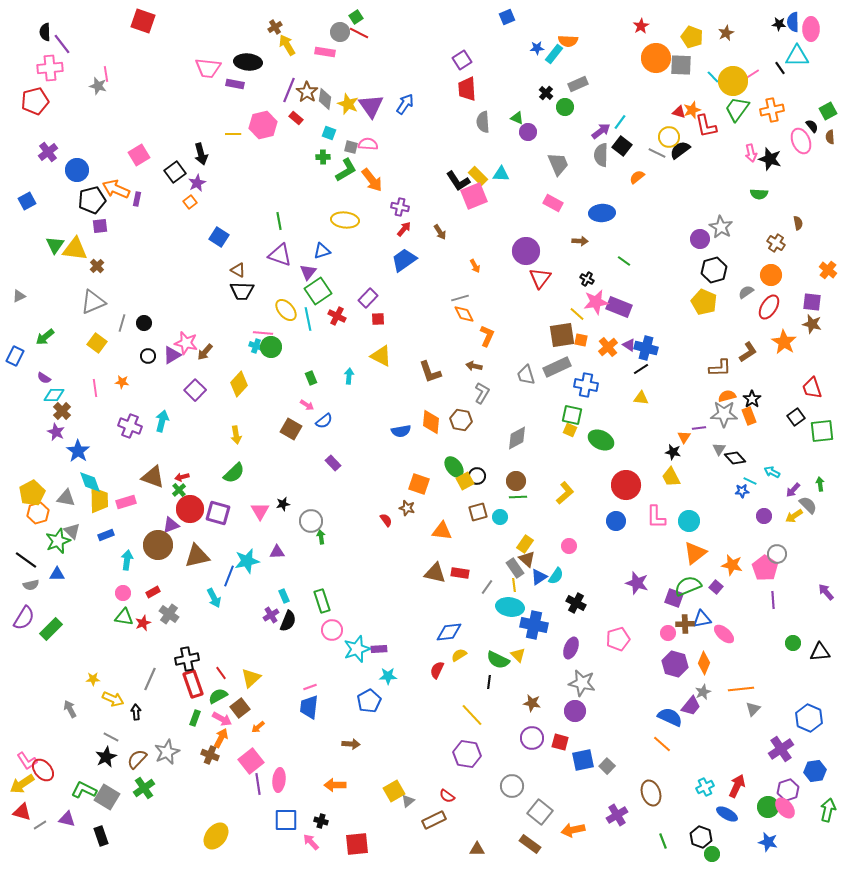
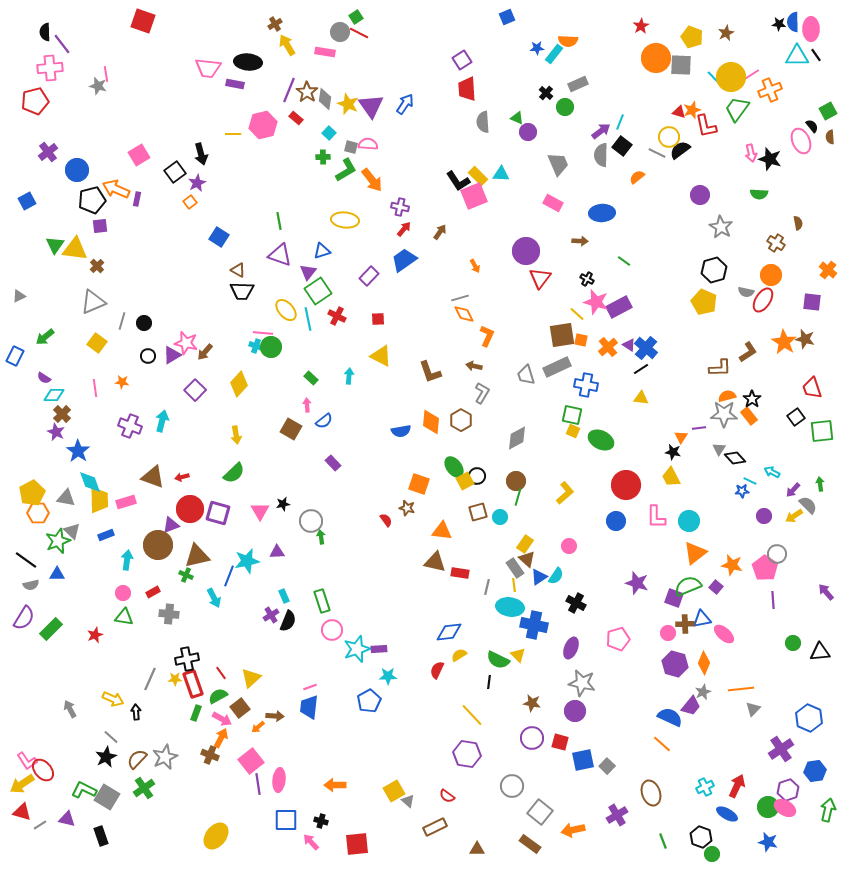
brown cross at (275, 27): moved 3 px up
black line at (780, 68): moved 36 px right, 13 px up
yellow circle at (733, 81): moved 2 px left, 4 px up
orange cross at (772, 110): moved 2 px left, 20 px up; rotated 10 degrees counterclockwise
cyan line at (620, 122): rotated 14 degrees counterclockwise
cyan square at (329, 133): rotated 24 degrees clockwise
brown arrow at (440, 232): rotated 112 degrees counterclockwise
purple circle at (700, 239): moved 44 px up
gray semicircle at (746, 292): rotated 133 degrees counterclockwise
purple rectangle at (368, 298): moved 1 px right, 22 px up
pink star at (596, 302): rotated 25 degrees clockwise
purple rectangle at (619, 307): rotated 50 degrees counterclockwise
red ellipse at (769, 307): moved 6 px left, 7 px up
gray line at (122, 323): moved 2 px up
brown star at (812, 324): moved 7 px left, 15 px down
blue cross at (646, 348): rotated 25 degrees clockwise
green rectangle at (311, 378): rotated 24 degrees counterclockwise
pink arrow at (307, 405): rotated 128 degrees counterclockwise
brown cross at (62, 411): moved 3 px down
orange rectangle at (749, 416): rotated 18 degrees counterclockwise
brown hexagon at (461, 420): rotated 20 degrees clockwise
yellow square at (570, 430): moved 3 px right, 1 px down
orange triangle at (684, 437): moved 3 px left
green cross at (179, 490): moved 7 px right, 85 px down; rotated 24 degrees counterclockwise
green line at (518, 497): rotated 72 degrees counterclockwise
orange hexagon at (38, 513): rotated 15 degrees clockwise
brown triangle at (435, 573): moved 11 px up
gray line at (487, 587): rotated 21 degrees counterclockwise
gray cross at (169, 614): rotated 30 degrees counterclockwise
red star at (143, 623): moved 48 px left, 12 px down
yellow star at (93, 679): moved 82 px right
green rectangle at (195, 718): moved 1 px right, 5 px up
gray line at (111, 737): rotated 14 degrees clockwise
brown arrow at (351, 744): moved 76 px left, 28 px up
gray star at (167, 752): moved 2 px left, 5 px down
gray triangle at (408, 801): rotated 40 degrees counterclockwise
pink ellipse at (785, 808): rotated 20 degrees counterclockwise
brown rectangle at (434, 820): moved 1 px right, 7 px down
